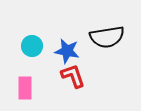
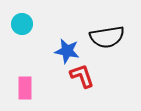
cyan circle: moved 10 px left, 22 px up
red L-shape: moved 9 px right
